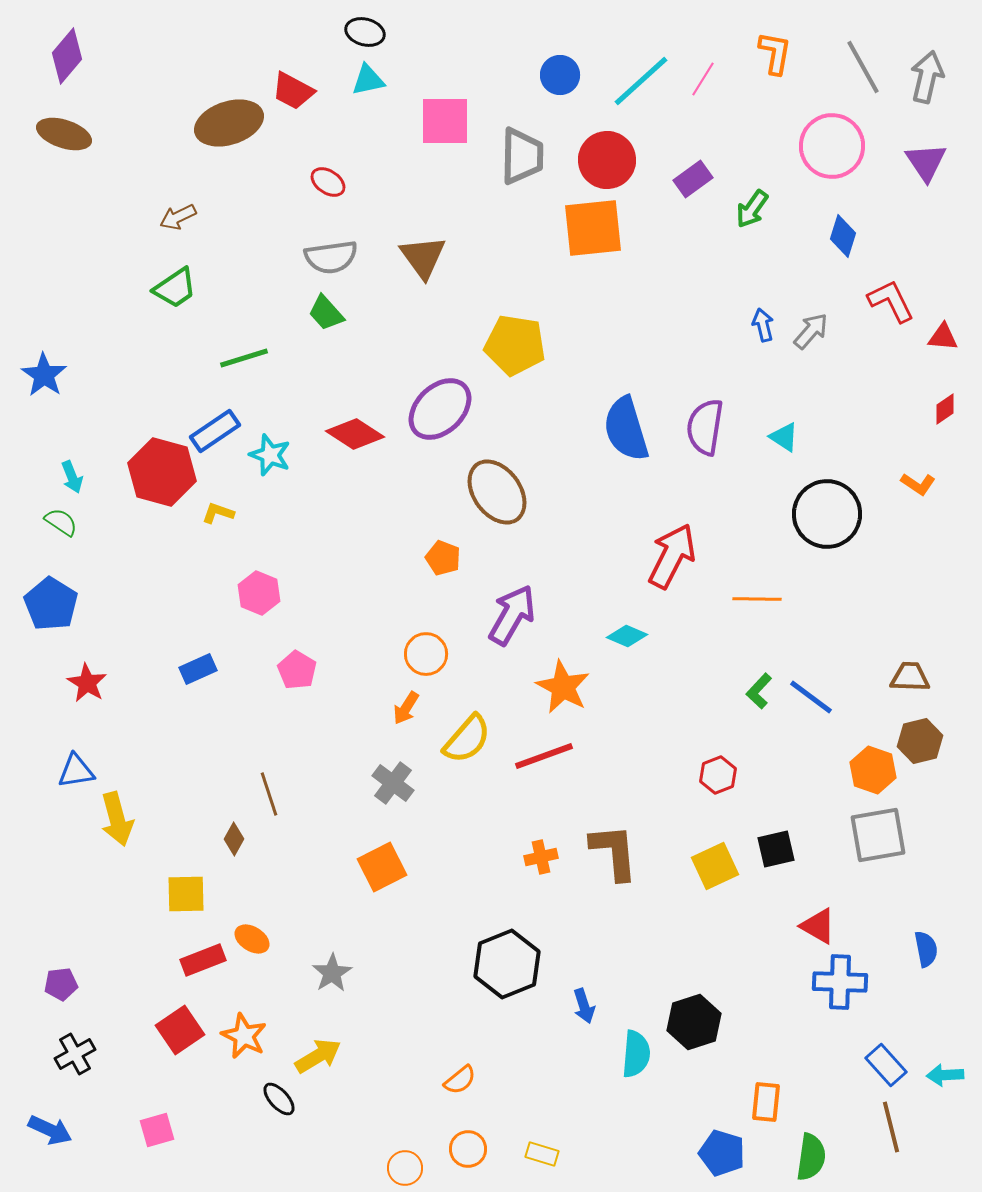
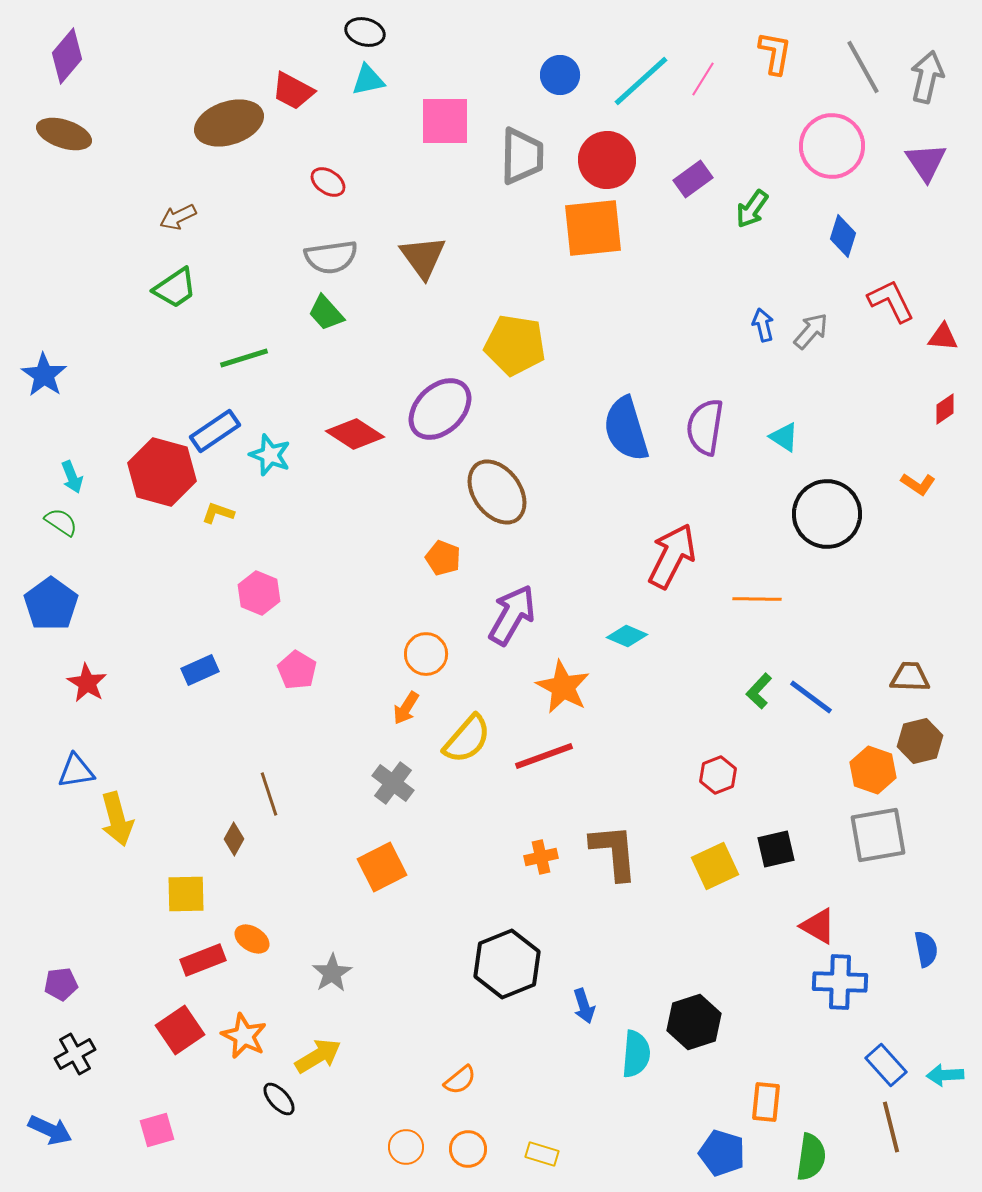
blue pentagon at (51, 604): rotated 4 degrees clockwise
blue rectangle at (198, 669): moved 2 px right, 1 px down
orange circle at (405, 1168): moved 1 px right, 21 px up
